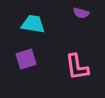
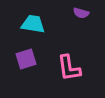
pink L-shape: moved 8 px left, 1 px down
